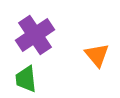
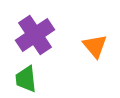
orange triangle: moved 2 px left, 9 px up
